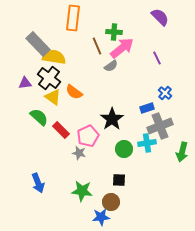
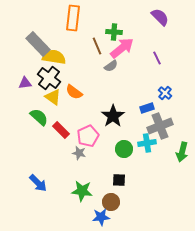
black star: moved 1 px right, 3 px up
blue arrow: rotated 24 degrees counterclockwise
